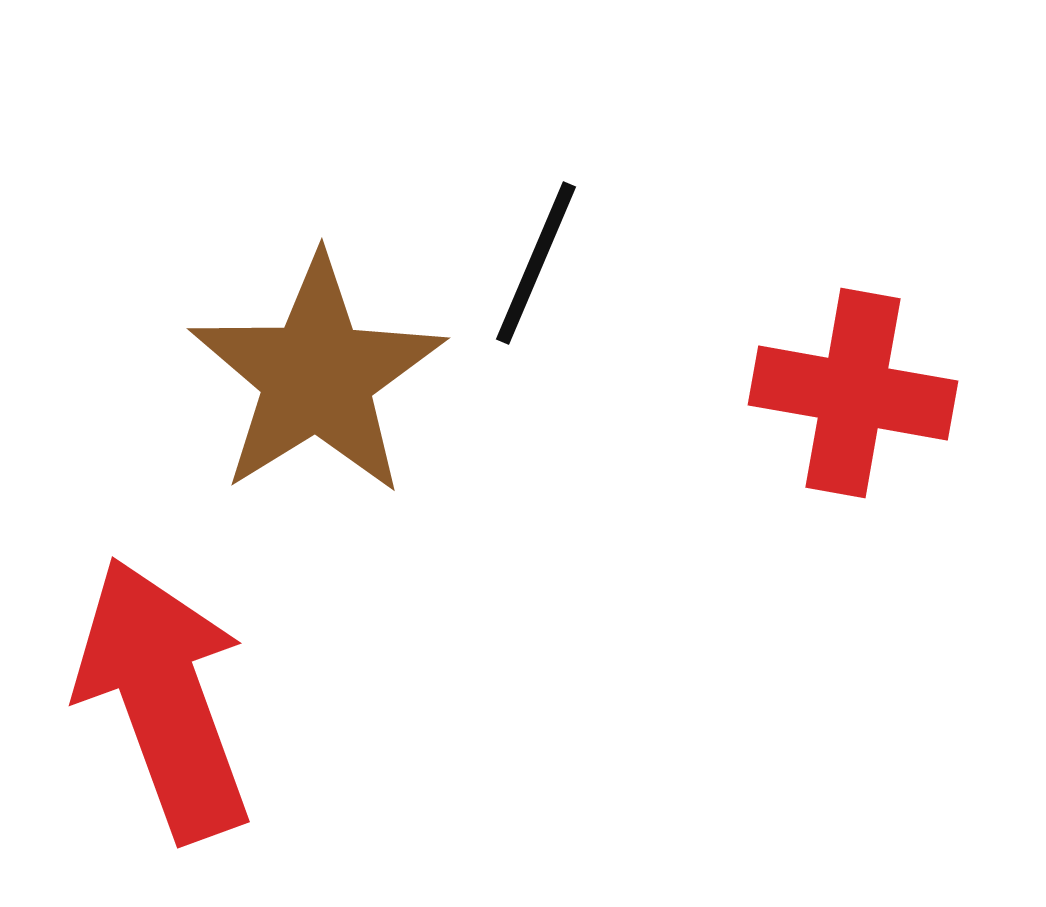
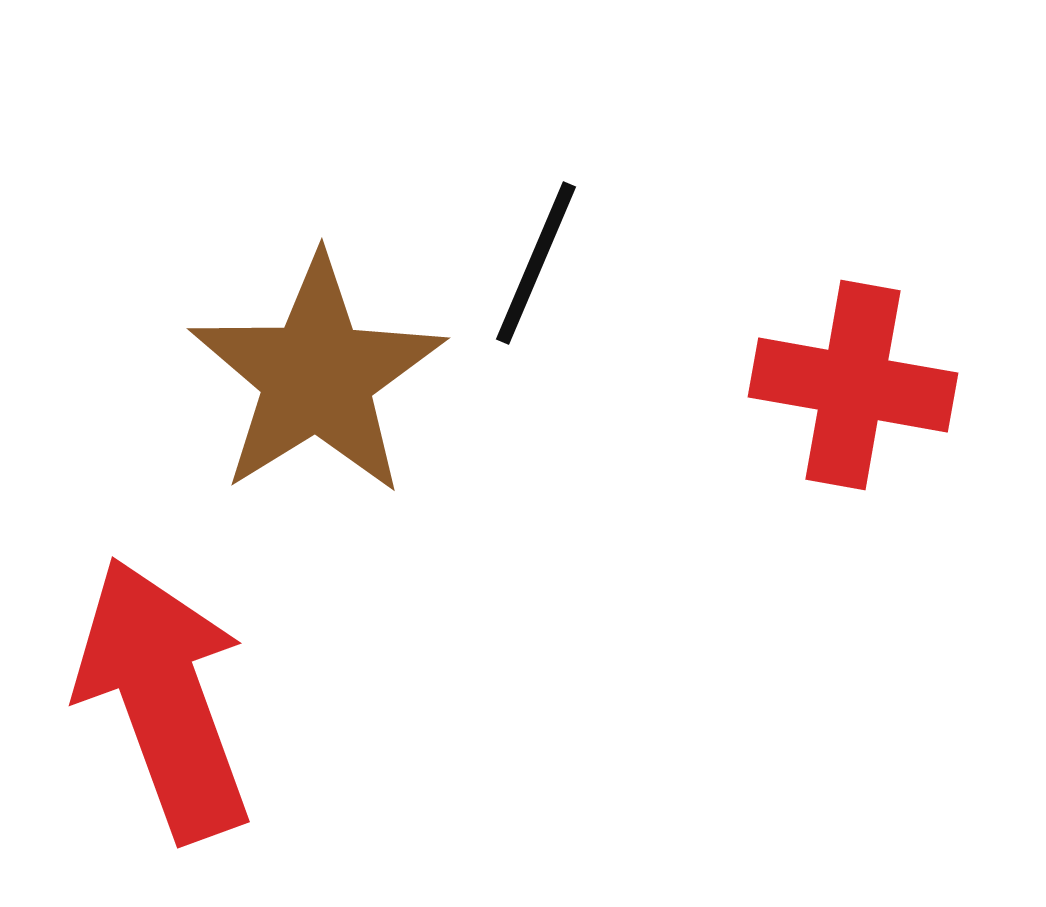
red cross: moved 8 px up
